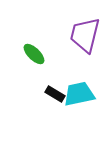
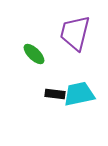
purple trapezoid: moved 10 px left, 2 px up
black rectangle: rotated 24 degrees counterclockwise
